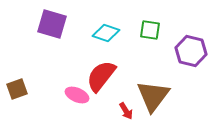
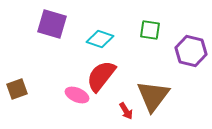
cyan diamond: moved 6 px left, 6 px down
